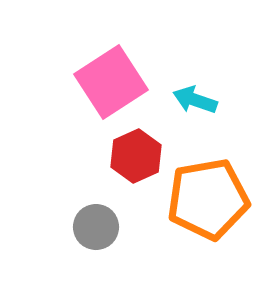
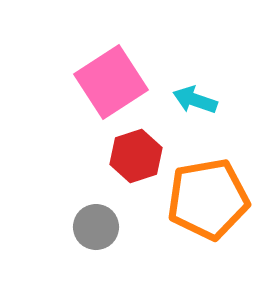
red hexagon: rotated 6 degrees clockwise
